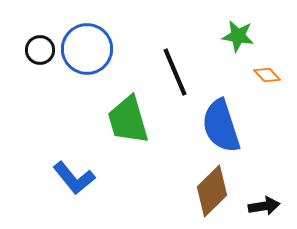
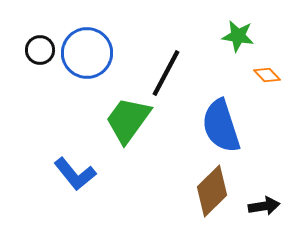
blue circle: moved 4 px down
black line: moved 9 px left, 1 px down; rotated 51 degrees clockwise
green trapezoid: rotated 52 degrees clockwise
blue L-shape: moved 1 px right, 4 px up
